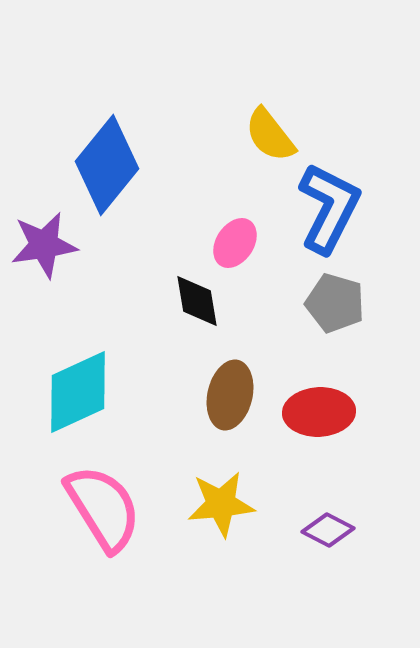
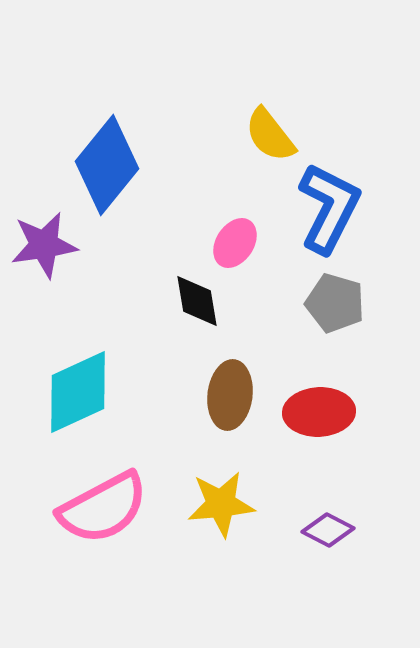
brown ellipse: rotated 6 degrees counterclockwise
pink semicircle: rotated 94 degrees clockwise
